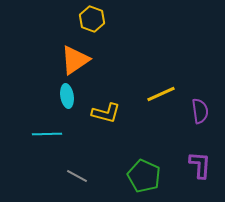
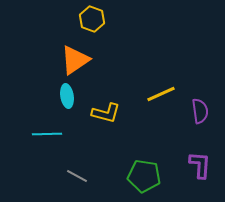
green pentagon: rotated 16 degrees counterclockwise
